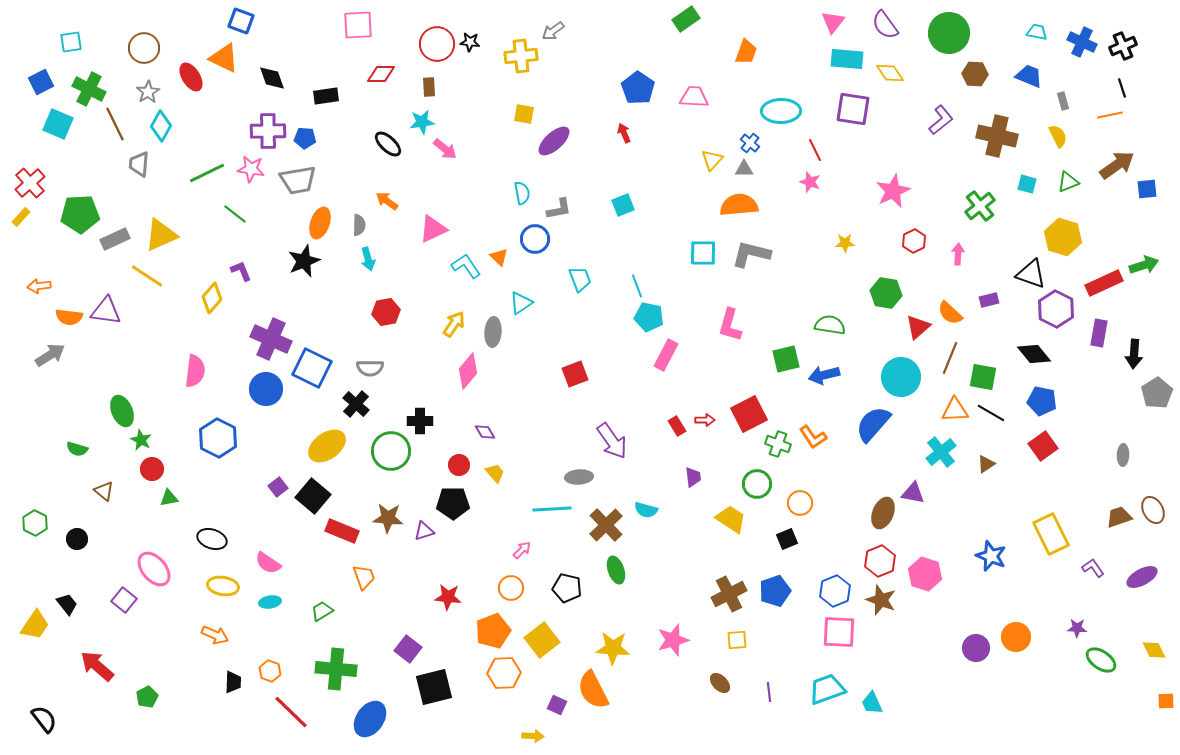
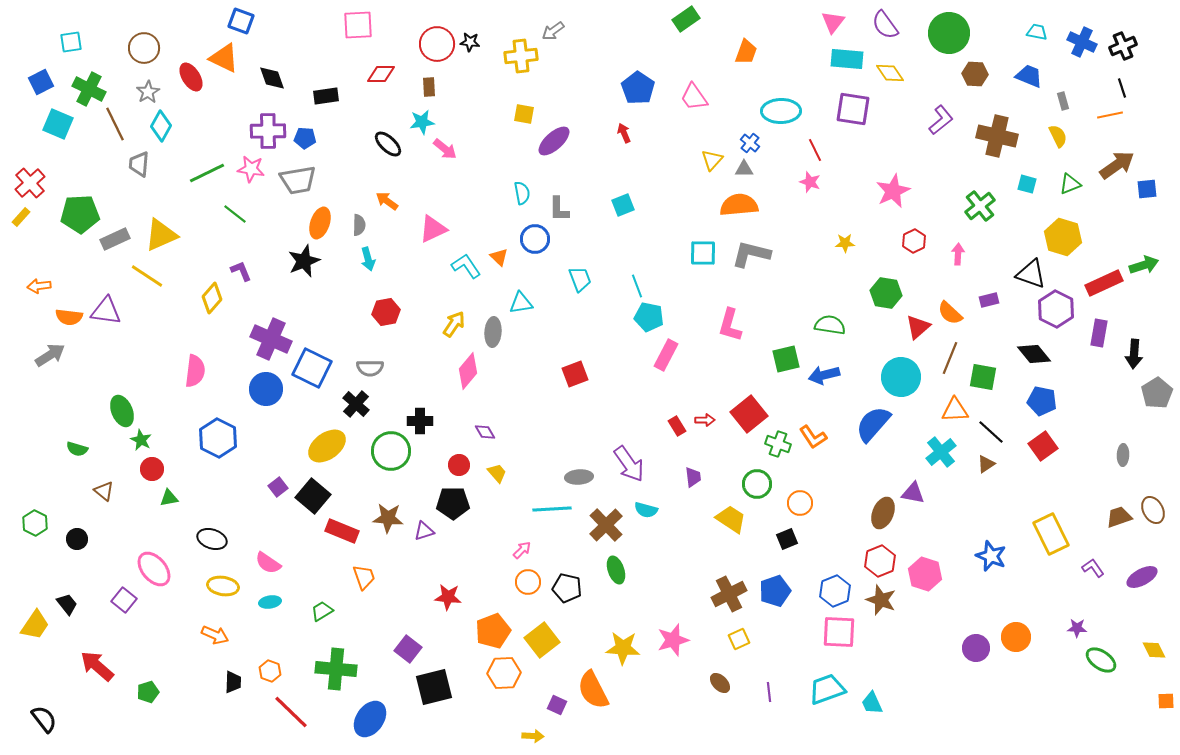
pink trapezoid at (694, 97): rotated 128 degrees counterclockwise
green triangle at (1068, 182): moved 2 px right, 2 px down
gray L-shape at (559, 209): rotated 100 degrees clockwise
cyan triangle at (521, 303): rotated 25 degrees clockwise
black line at (991, 413): moved 19 px down; rotated 12 degrees clockwise
red square at (749, 414): rotated 12 degrees counterclockwise
purple arrow at (612, 441): moved 17 px right, 23 px down
yellow trapezoid at (495, 473): moved 2 px right
orange circle at (511, 588): moved 17 px right, 6 px up
yellow square at (737, 640): moved 2 px right, 1 px up; rotated 20 degrees counterclockwise
yellow star at (613, 648): moved 10 px right
green pentagon at (147, 697): moved 1 px right, 5 px up; rotated 10 degrees clockwise
